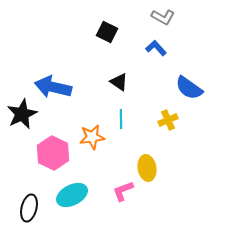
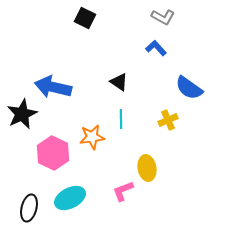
black square: moved 22 px left, 14 px up
cyan ellipse: moved 2 px left, 3 px down
